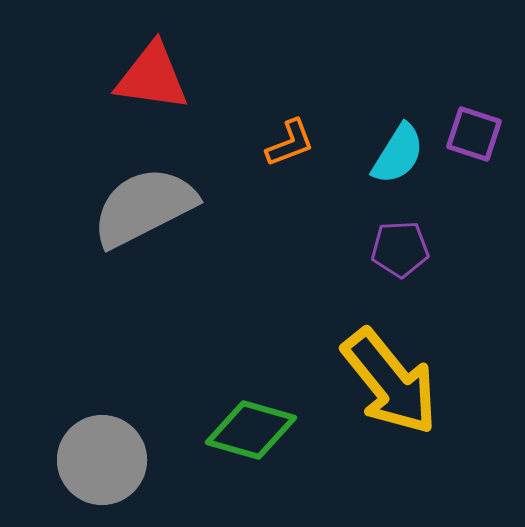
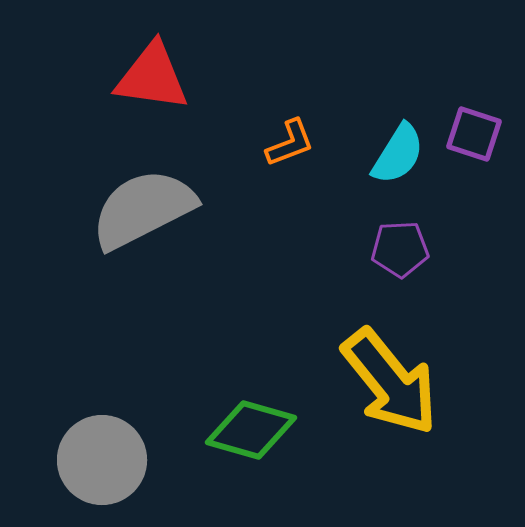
gray semicircle: moved 1 px left, 2 px down
